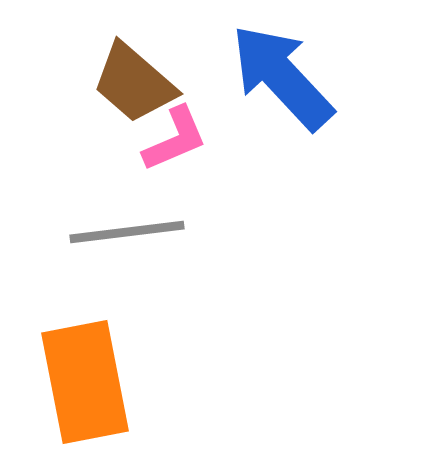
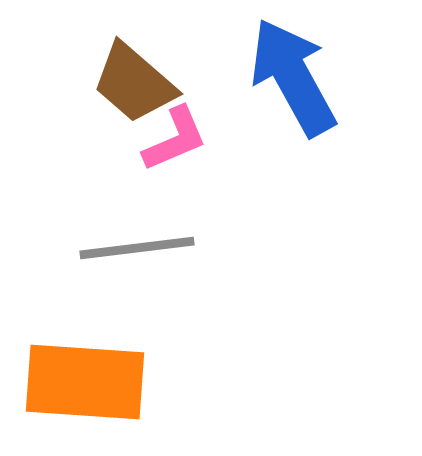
blue arrow: moved 11 px right; rotated 14 degrees clockwise
gray line: moved 10 px right, 16 px down
orange rectangle: rotated 75 degrees counterclockwise
